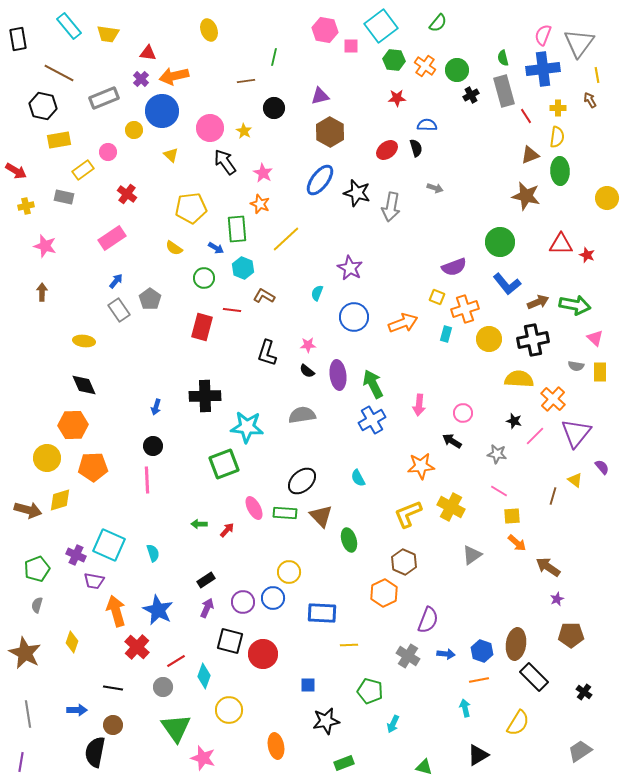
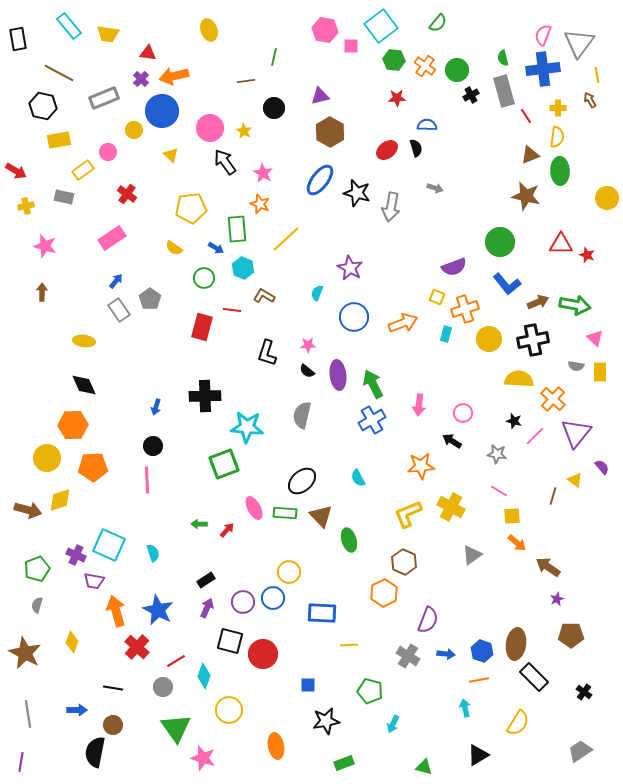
gray semicircle at (302, 415): rotated 68 degrees counterclockwise
